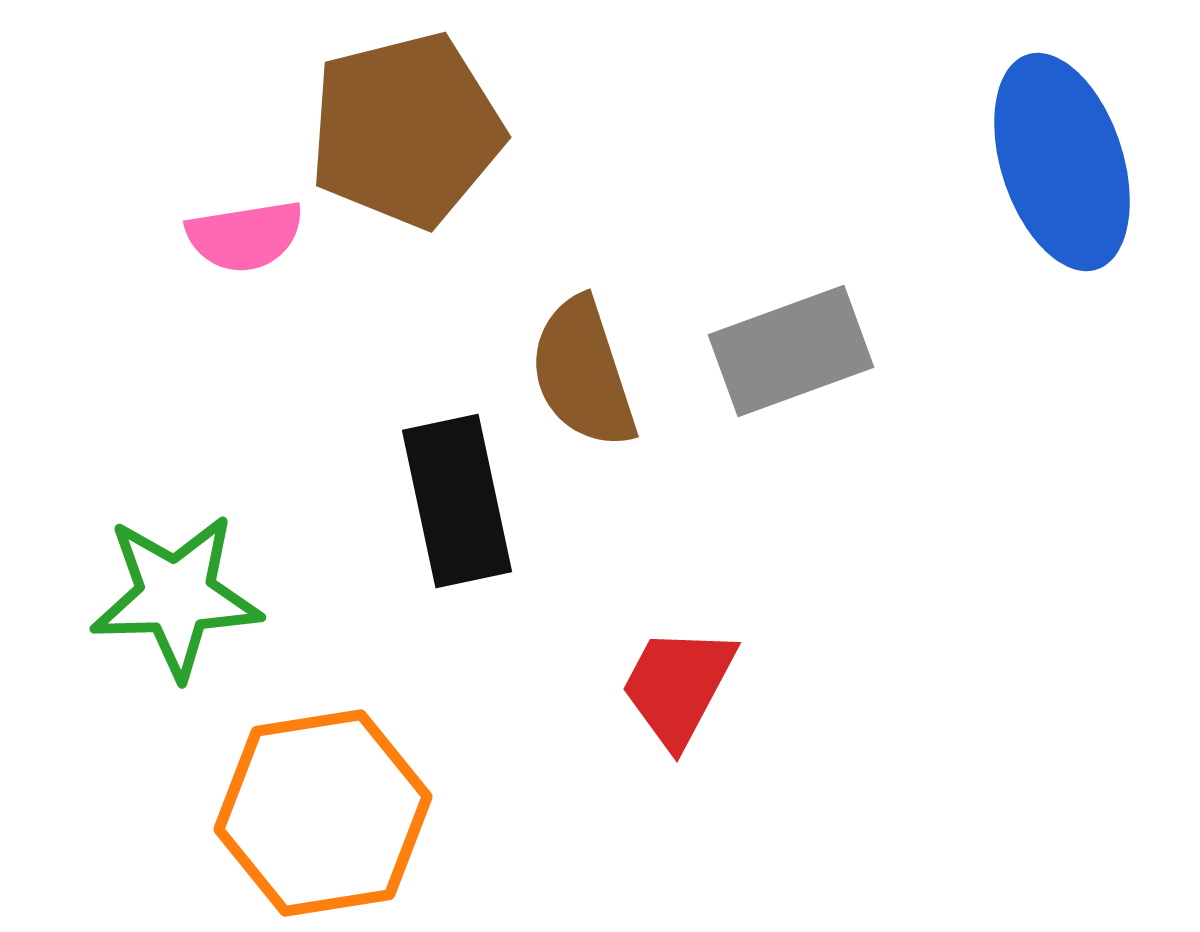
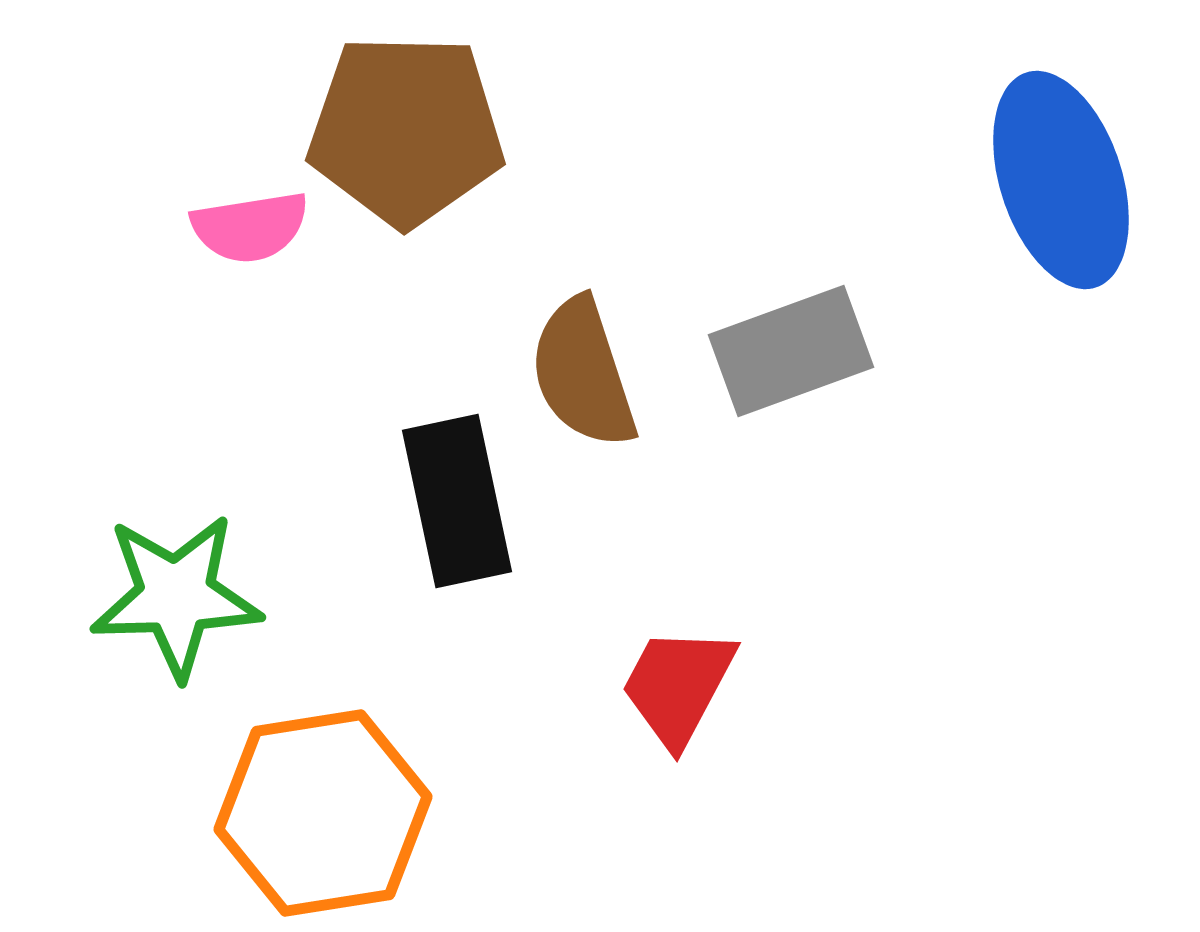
brown pentagon: rotated 15 degrees clockwise
blue ellipse: moved 1 px left, 18 px down
pink semicircle: moved 5 px right, 9 px up
